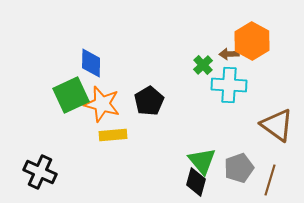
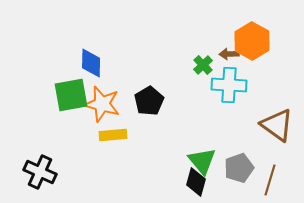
green square: rotated 15 degrees clockwise
